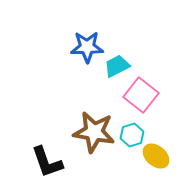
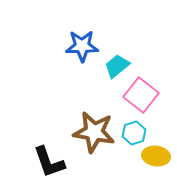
blue star: moved 5 px left, 1 px up
cyan trapezoid: rotated 12 degrees counterclockwise
cyan hexagon: moved 2 px right, 2 px up
yellow ellipse: rotated 32 degrees counterclockwise
black L-shape: moved 2 px right
